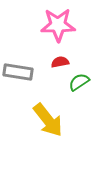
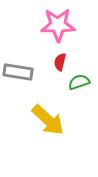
red semicircle: rotated 66 degrees counterclockwise
green semicircle: rotated 15 degrees clockwise
yellow arrow: rotated 9 degrees counterclockwise
